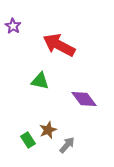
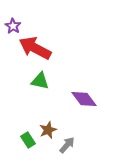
red arrow: moved 24 px left, 3 px down
